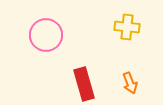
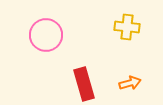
orange arrow: rotated 85 degrees counterclockwise
